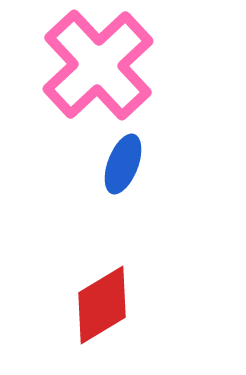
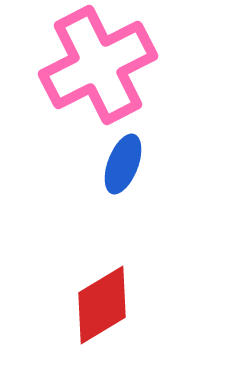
pink cross: rotated 16 degrees clockwise
